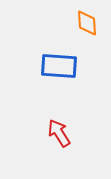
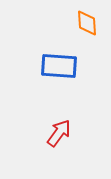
red arrow: rotated 68 degrees clockwise
